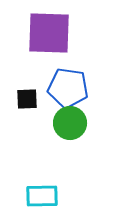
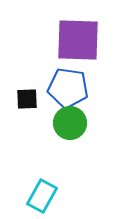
purple square: moved 29 px right, 7 px down
cyan rectangle: rotated 60 degrees counterclockwise
